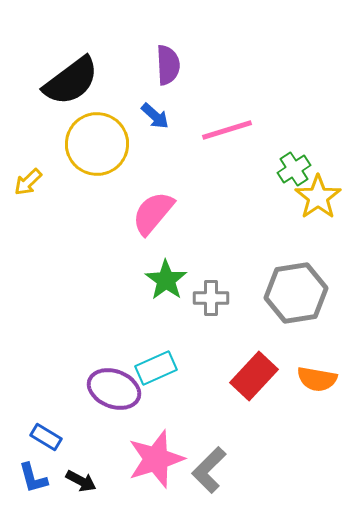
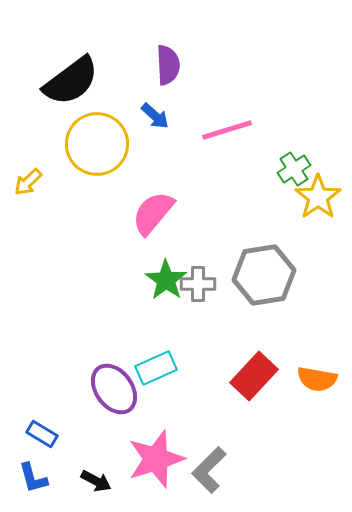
gray hexagon: moved 32 px left, 18 px up
gray cross: moved 13 px left, 14 px up
purple ellipse: rotated 33 degrees clockwise
blue rectangle: moved 4 px left, 3 px up
black arrow: moved 15 px right
